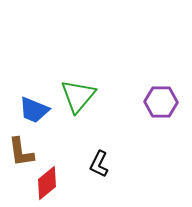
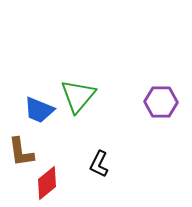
blue trapezoid: moved 5 px right
